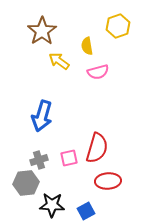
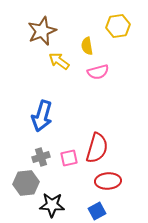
yellow hexagon: rotated 10 degrees clockwise
brown star: rotated 12 degrees clockwise
gray cross: moved 2 px right, 3 px up
blue square: moved 11 px right
